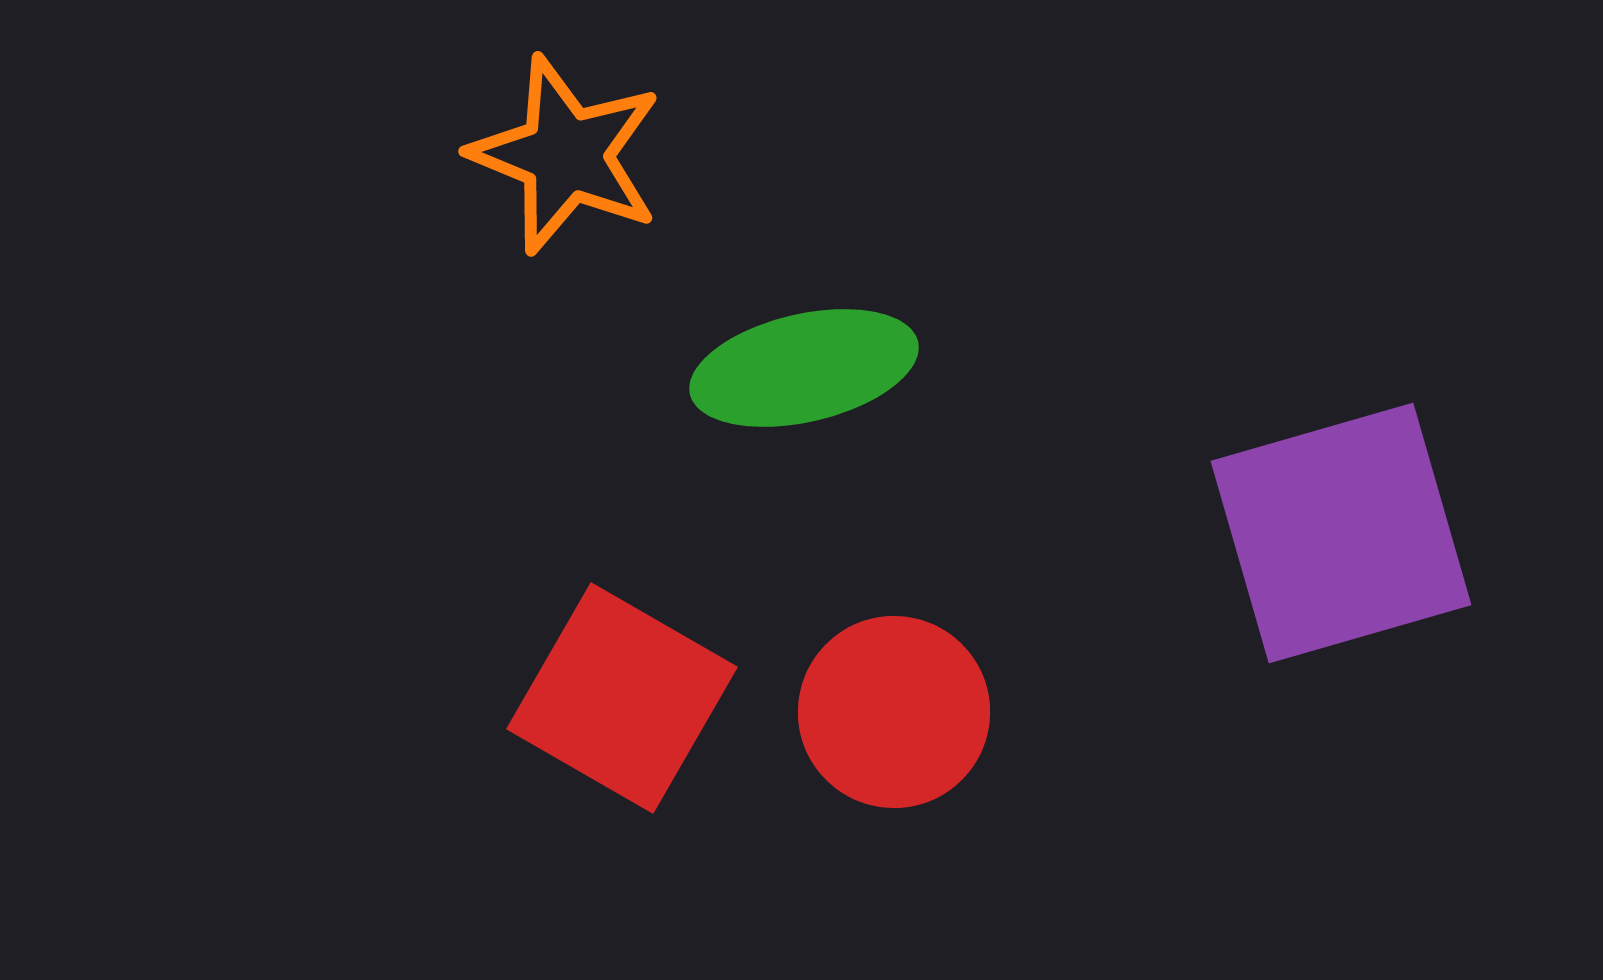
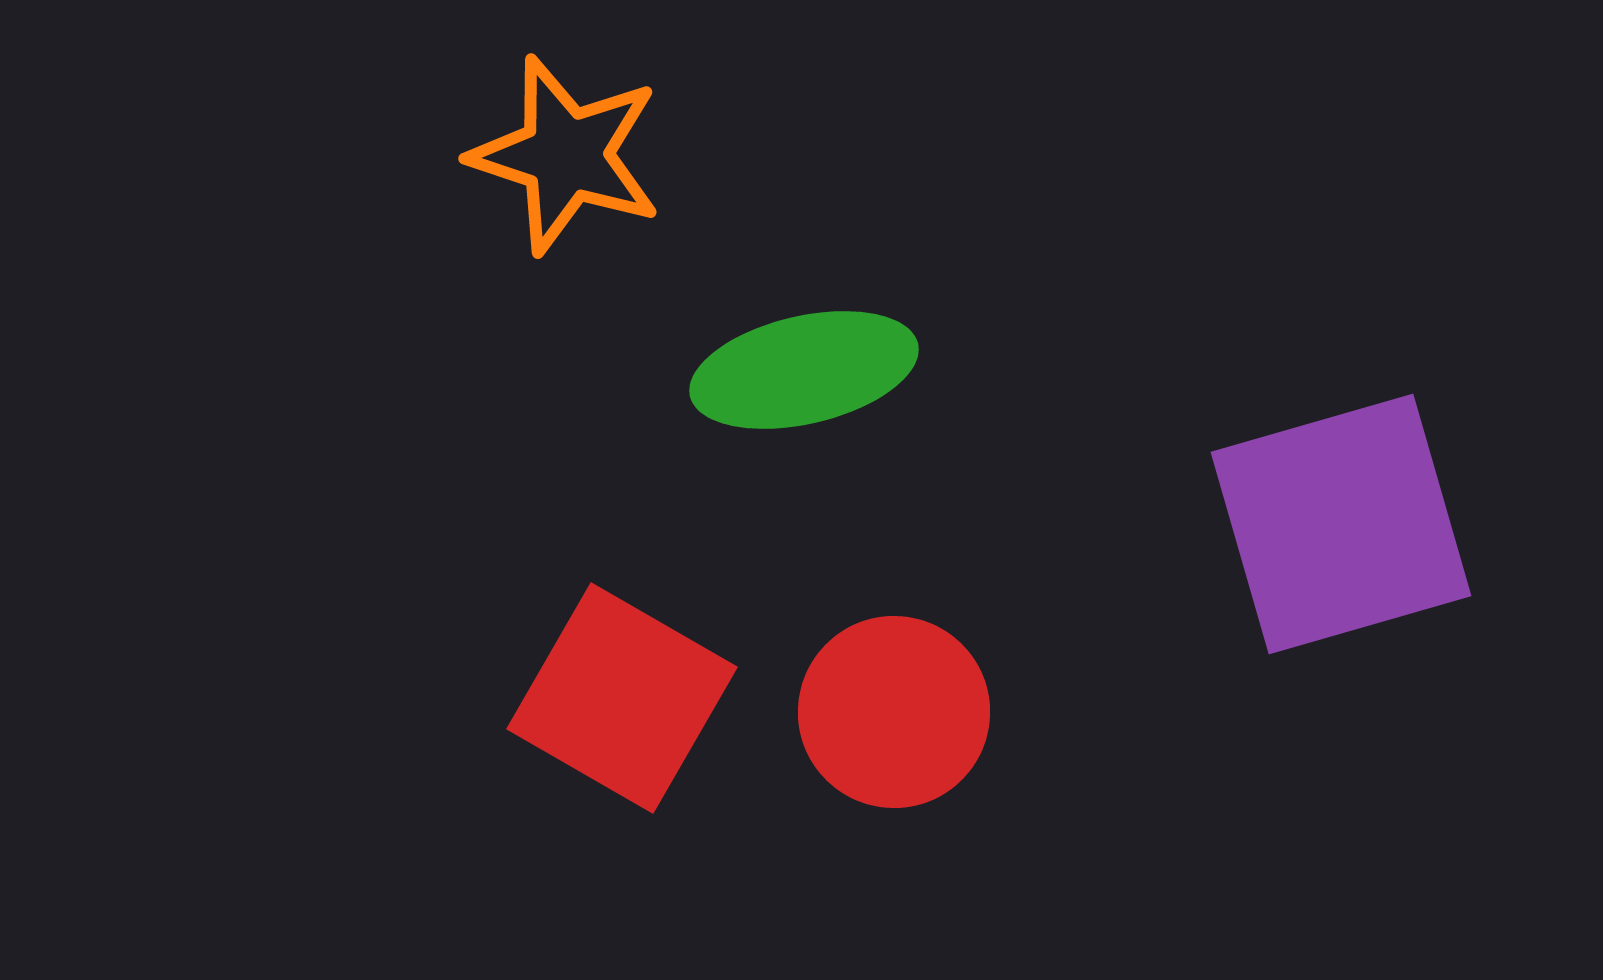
orange star: rotated 4 degrees counterclockwise
green ellipse: moved 2 px down
purple square: moved 9 px up
